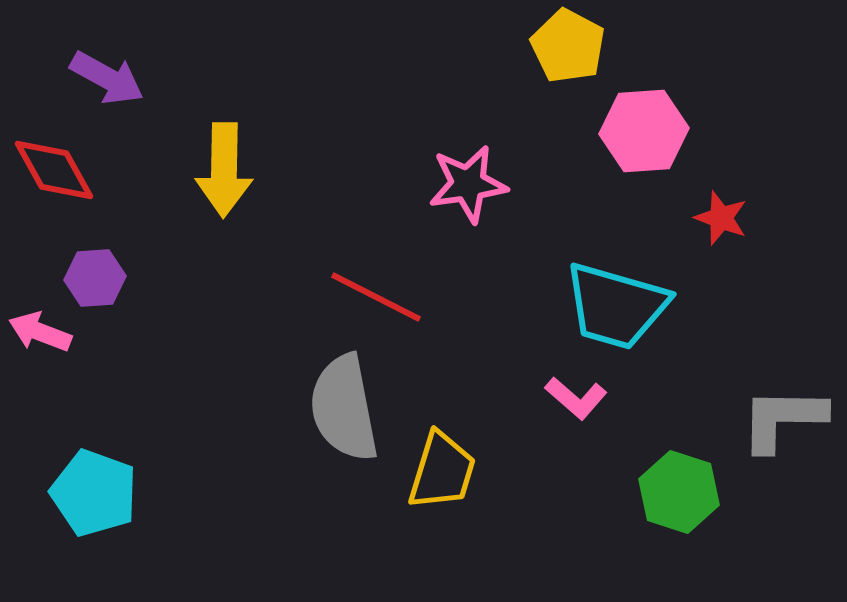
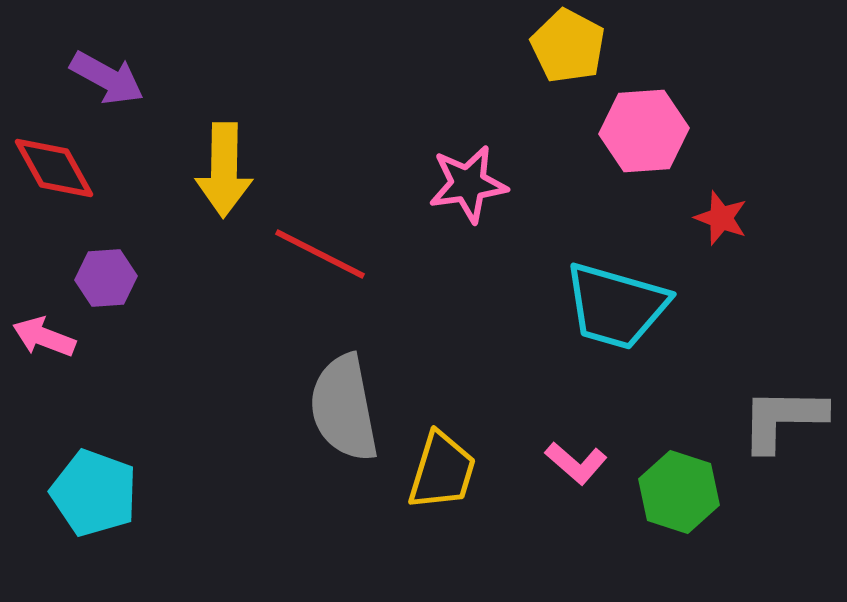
red diamond: moved 2 px up
purple hexagon: moved 11 px right
red line: moved 56 px left, 43 px up
pink arrow: moved 4 px right, 5 px down
pink L-shape: moved 65 px down
